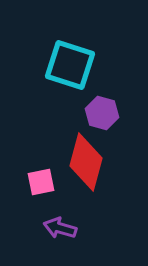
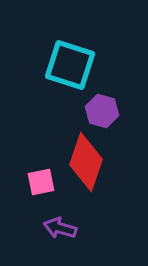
purple hexagon: moved 2 px up
red diamond: rotated 4 degrees clockwise
